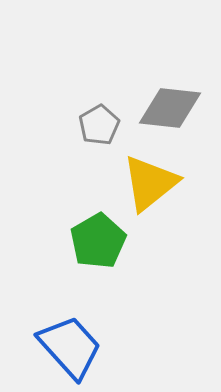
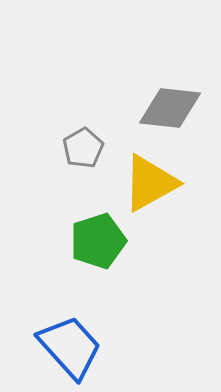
gray pentagon: moved 16 px left, 23 px down
yellow triangle: rotated 10 degrees clockwise
green pentagon: rotated 12 degrees clockwise
